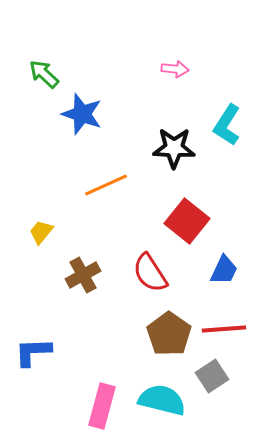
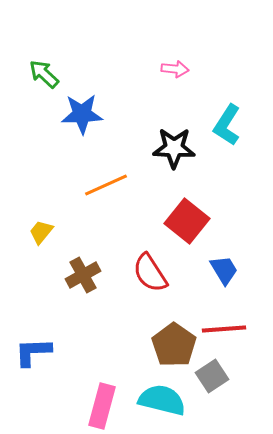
blue star: rotated 21 degrees counterclockwise
blue trapezoid: rotated 56 degrees counterclockwise
brown pentagon: moved 5 px right, 11 px down
